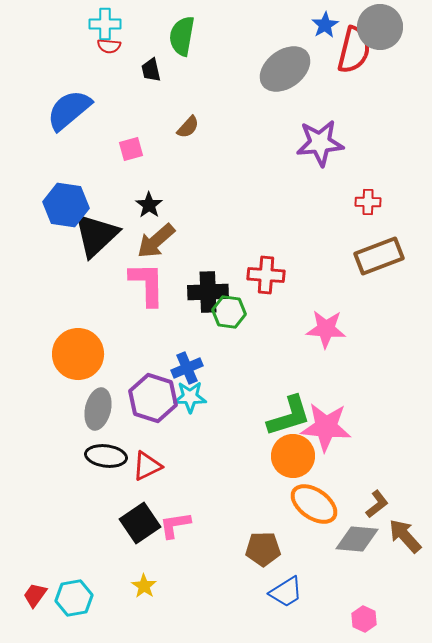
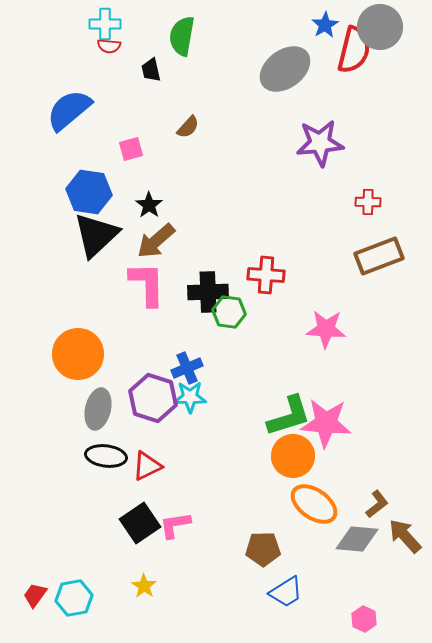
blue hexagon at (66, 205): moved 23 px right, 13 px up
pink star at (326, 427): moved 4 px up
